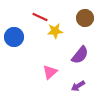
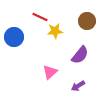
brown circle: moved 2 px right, 3 px down
